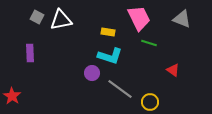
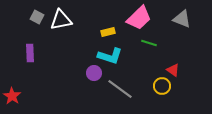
pink trapezoid: rotated 72 degrees clockwise
yellow rectangle: rotated 24 degrees counterclockwise
purple circle: moved 2 px right
yellow circle: moved 12 px right, 16 px up
